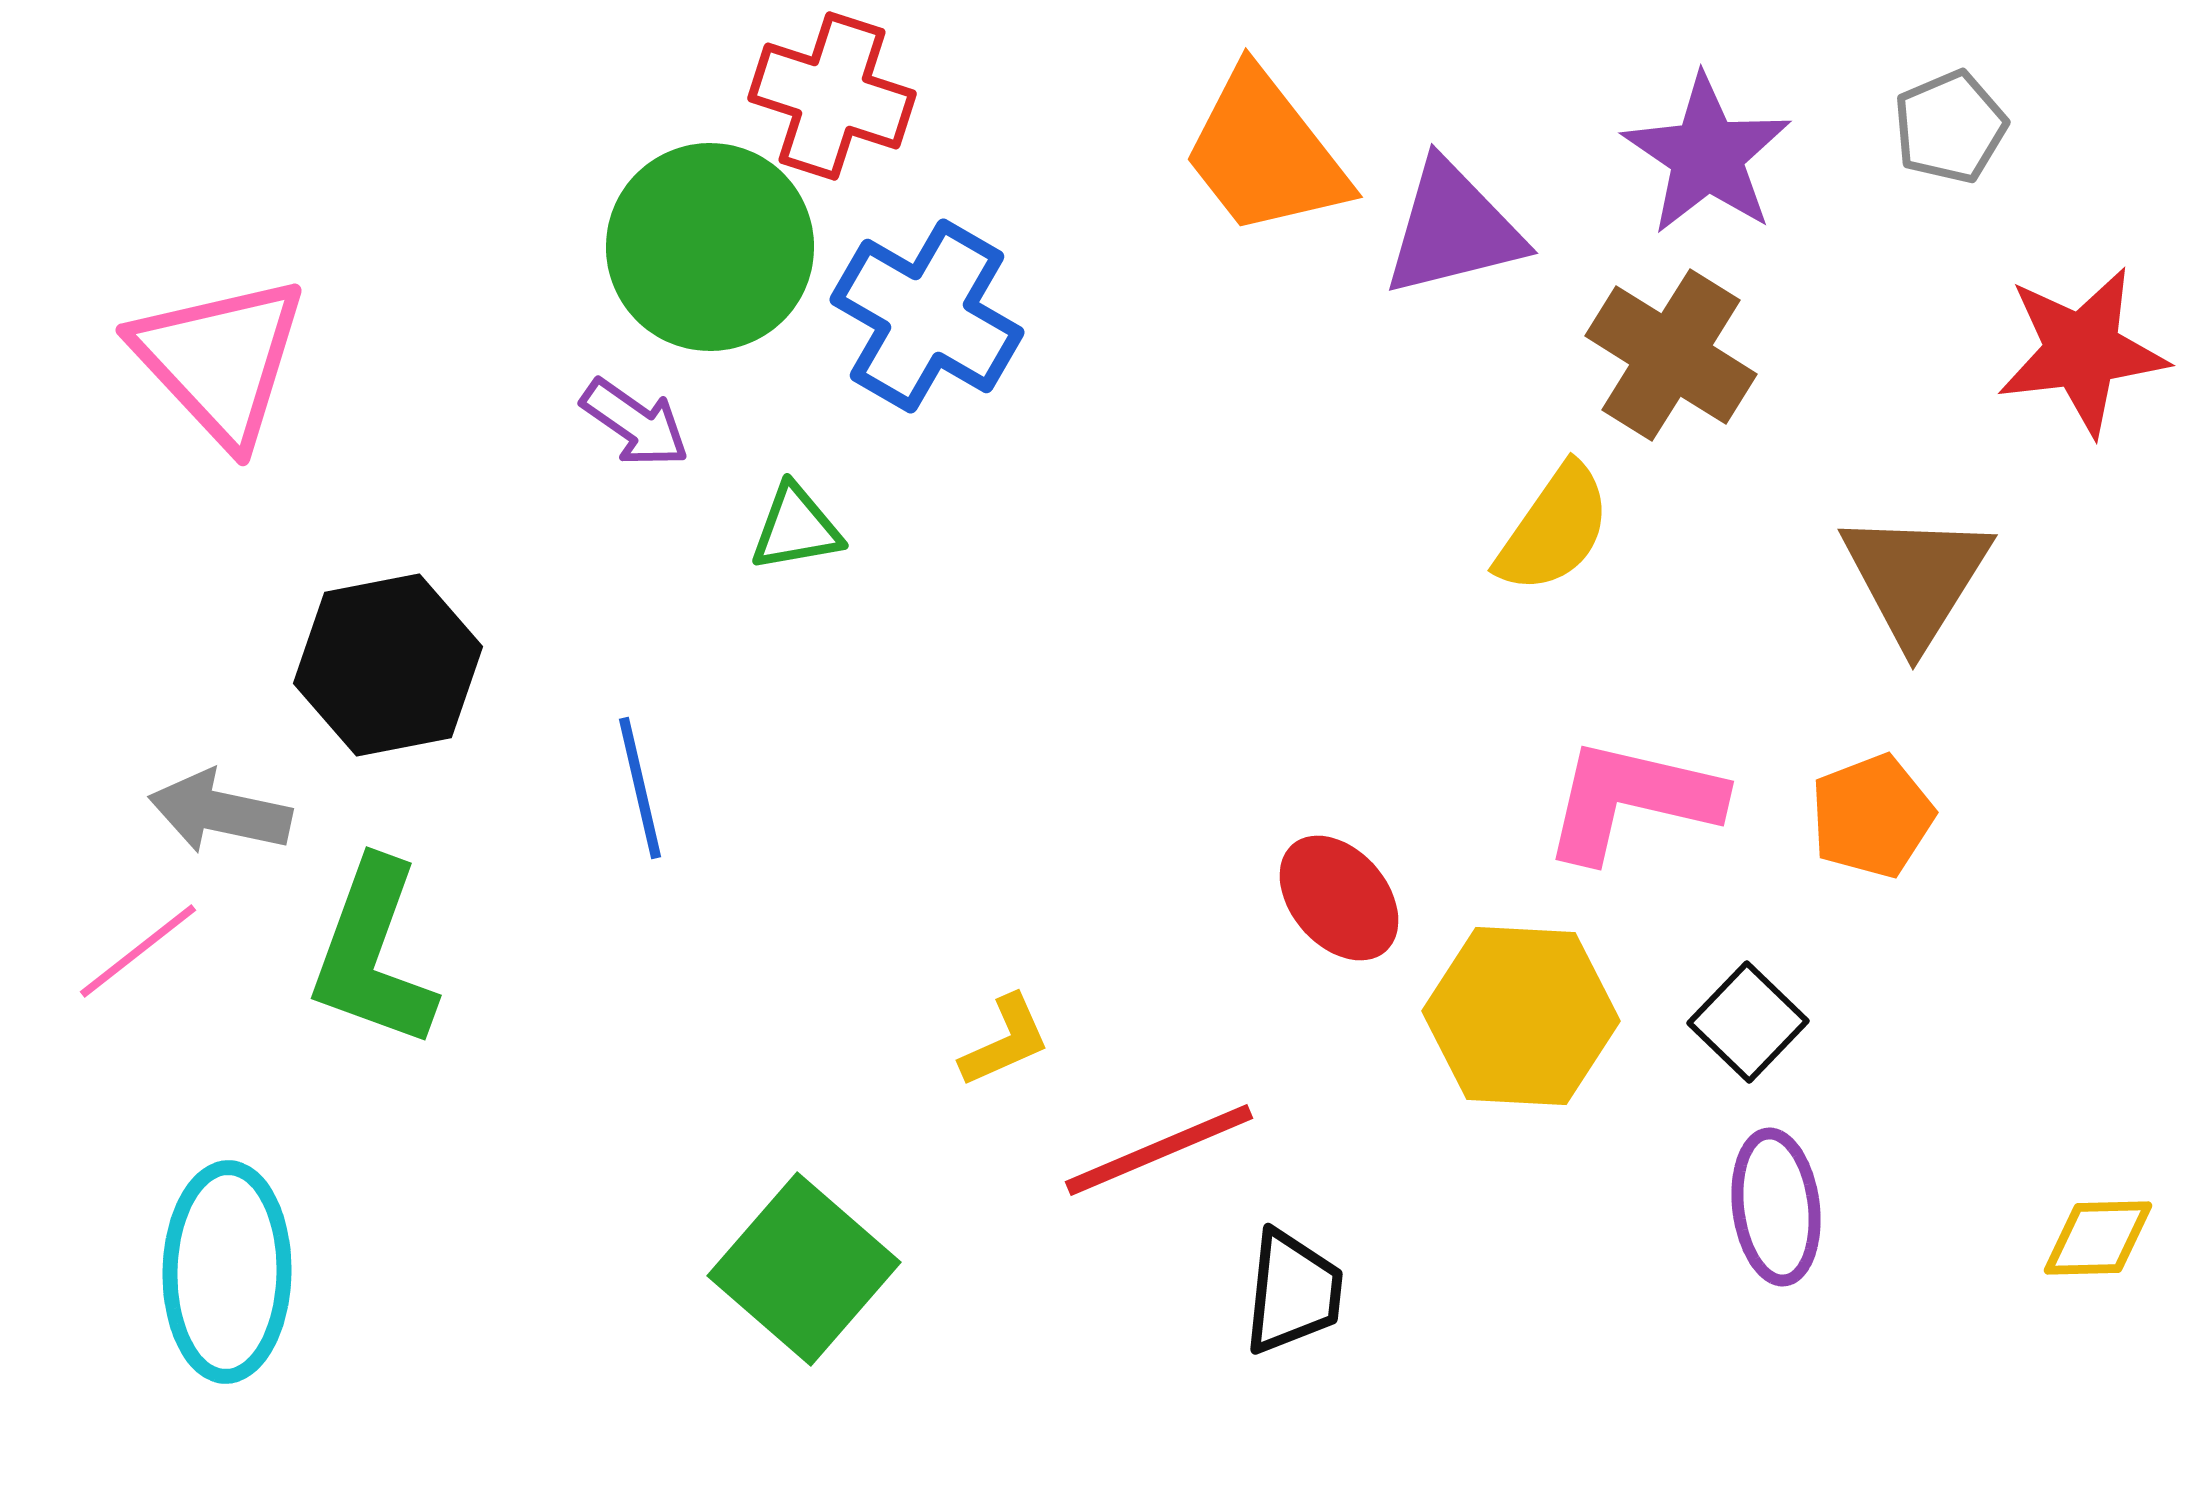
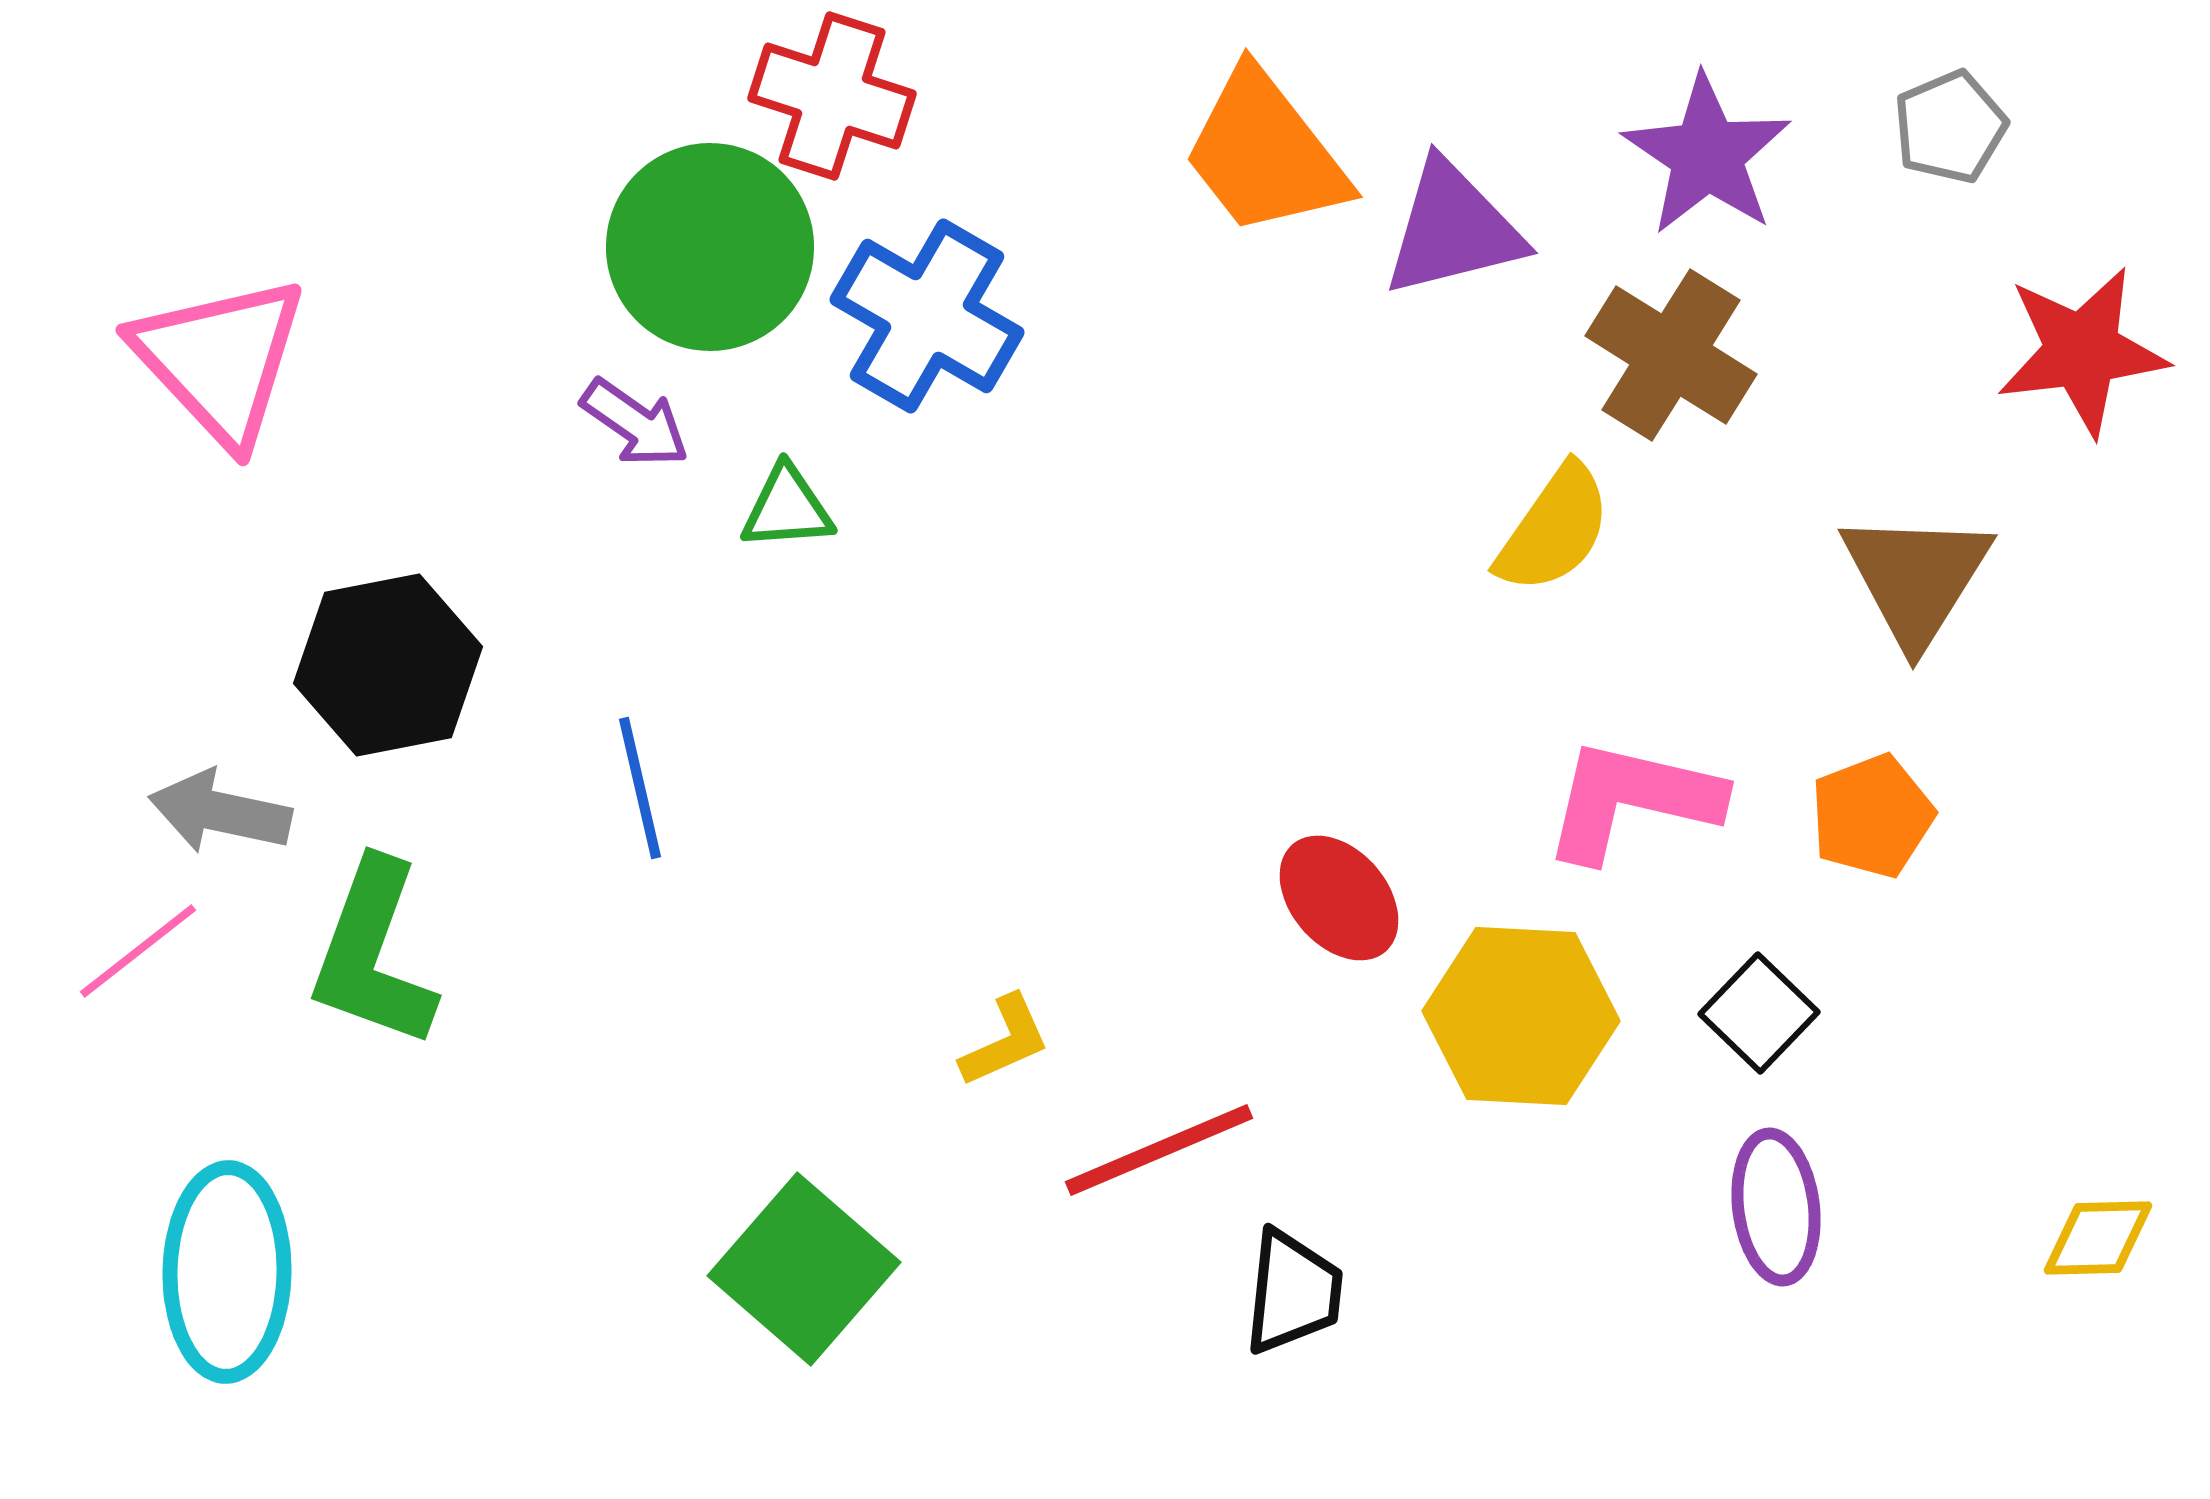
green triangle: moved 9 px left, 20 px up; rotated 6 degrees clockwise
black square: moved 11 px right, 9 px up
